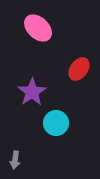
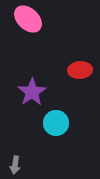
pink ellipse: moved 10 px left, 9 px up
red ellipse: moved 1 px right, 1 px down; rotated 50 degrees clockwise
gray arrow: moved 5 px down
